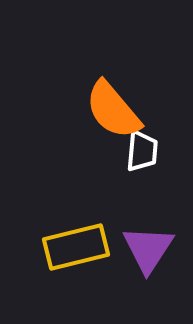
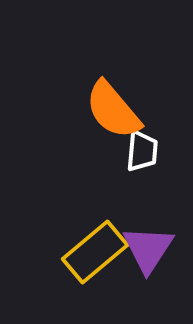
yellow rectangle: moved 19 px right, 5 px down; rotated 26 degrees counterclockwise
